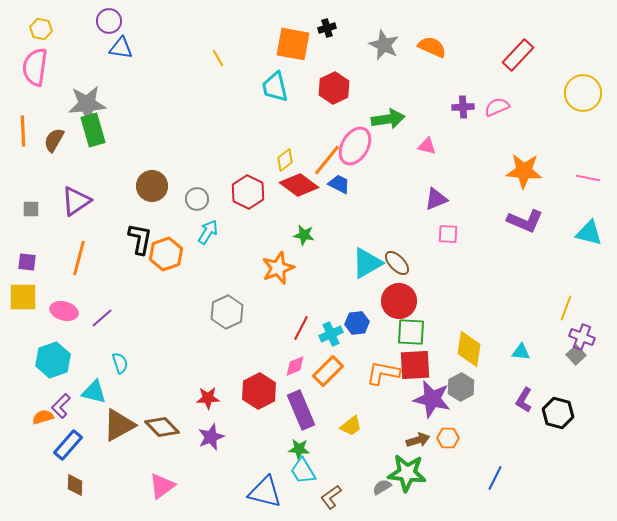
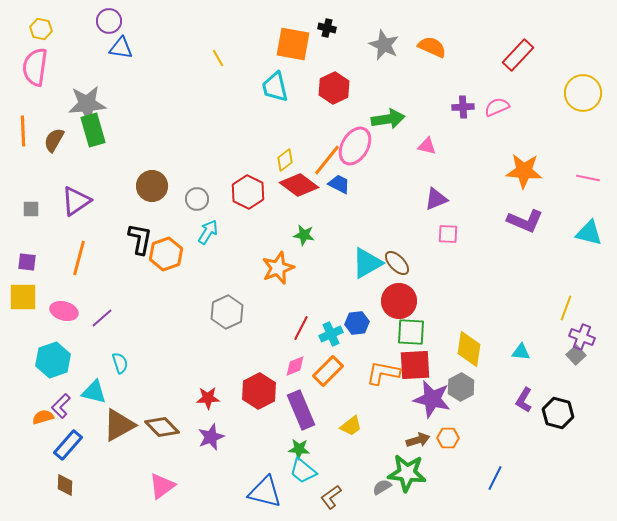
black cross at (327, 28): rotated 30 degrees clockwise
cyan trapezoid at (303, 471): rotated 20 degrees counterclockwise
brown diamond at (75, 485): moved 10 px left
